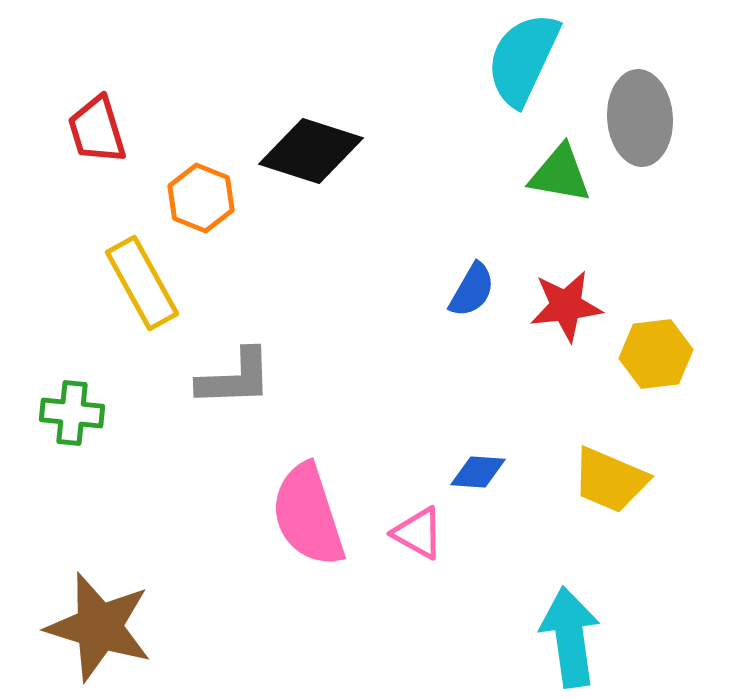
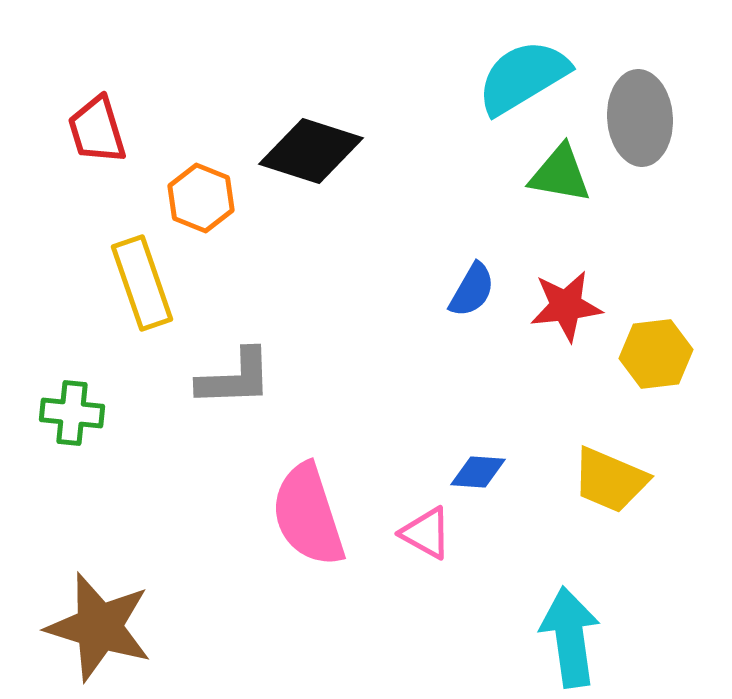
cyan semicircle: moved 18 px down; rotated 34 degrees clockwise
yellow rectangle: rotated 10 degrees clockwise
pink triangle: moved 8 px right
